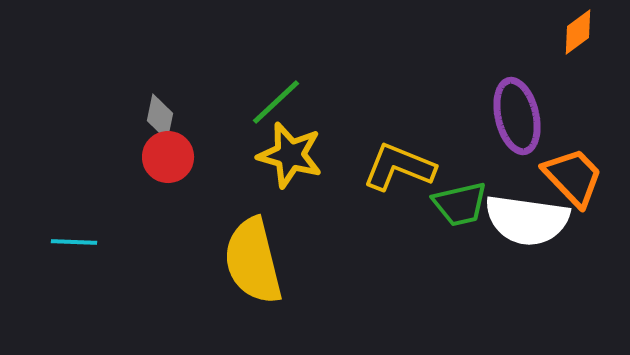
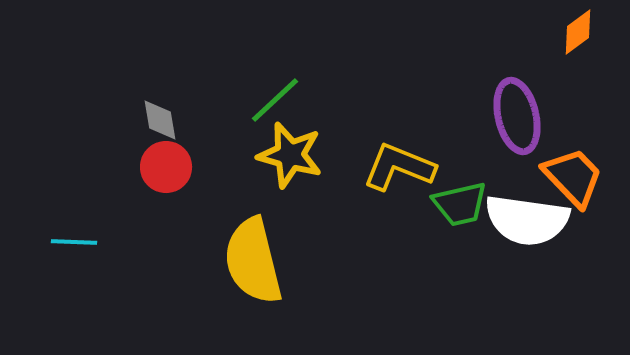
green line: moved 1 px left, 2 px up
gray diamond: moved 3 px down; rotated 21 degrees counterclockwise
red circle: moved 2 px left, 10 px down
